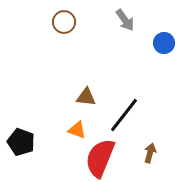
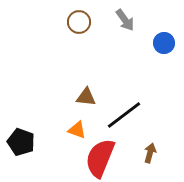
brown circle: moved 15 px right
black line: rotated 15 degrees clockwise
